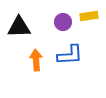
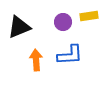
black triangle: rotated 20 degrees counterclockwise
